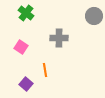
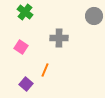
green cross: moved 1 px left, 1 px up
orange line: rotated 32 degrees clockwise
